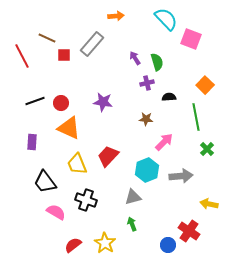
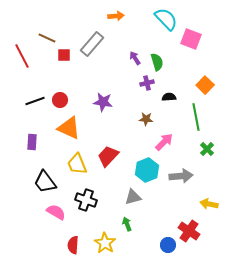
red circle: moved 1 px left, 3 px up
green arrow: moved 5 px left
red semicircle: rotated 48 degrees counterclockwise
